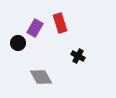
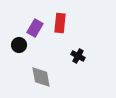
red rectangle: rotated 24 degrees clockwise
black circle: moved 1 px right, 2 px down
gray diamond: rotated 20 degrees clockwise
